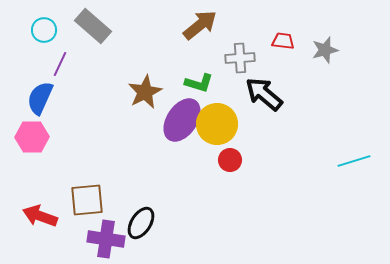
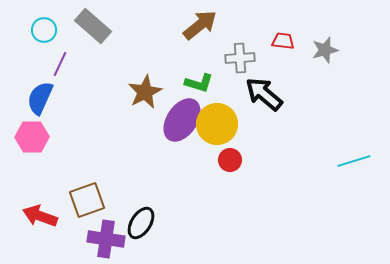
brown square: rotated 15 degrees counterclockwise
